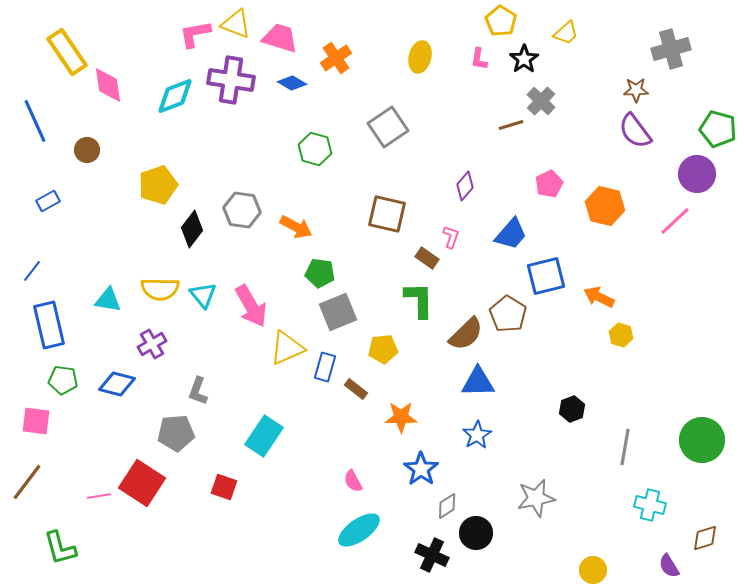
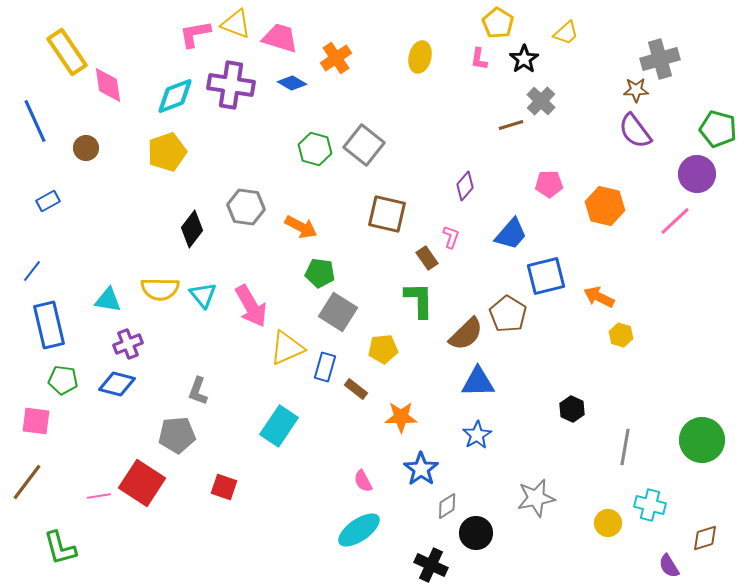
yellow pentagon at (501, 21): moved 3 px left, 2 px down
gray cross at (671, 49): moved 11 px left, 10 px down
purple cross at (231, 80): moved 5 px down
gray square at (388, 127): moved 24 px left, 18 px down; rotated 18 degrees counterclockwise
brown circle at (87, 150): moved 1 px left, 2 px up
pink pentagon at (549, 184): rotated 24 degrees clockwise
yellow pentagon at (158, 185): moved 9 px right, 33 px up
gray hexagon at (242, 210): moved 4 px right, 3 px up
orange arrow at (296, 227): moved 5 px right
brown rectangle at (427, 258): rotated 20 degrees clockwise
gray square at (338, 312): rotated 36 degrees counterclockwise
purple cross at (152, 344): moved 24 px left; rotated 8 degrees clockwise
black hexagon at (572, 409): rotated 15 degrees counterclockwise
gray pentagon at (176, 433): moved 1 px right, 2 px down
cyan rectangle at (264, 436): moved 15 px right, 10 px up
pink semicircle at (353, 481): moved 10 px right
black cross at (432, 555): moved 1 px left, 10 px down
yellow circle at (593, 570): moved 15 px right, 47 px up
